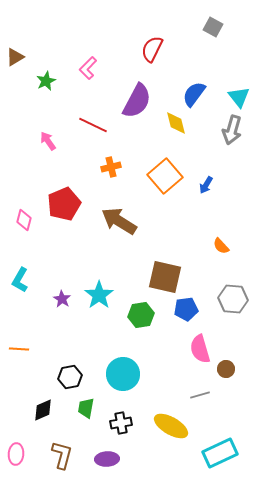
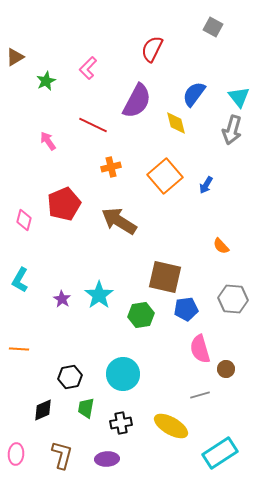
cyan rectangle: rotated 8 degrees counterclockwise
